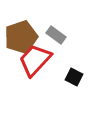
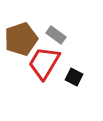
brown pentagon: moved 2 px down
red trapezoid: moved 9 px right, 3 px down; rotated 12 degrees counterclockwise
